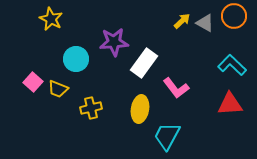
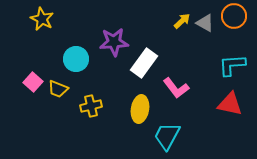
yellow star: moved 9 px left
cyan L-shape: rotated 48 degrees counterclockwise
red triangle: rotated 16 degrees clockwise
yellow cross: moved 2 px up
